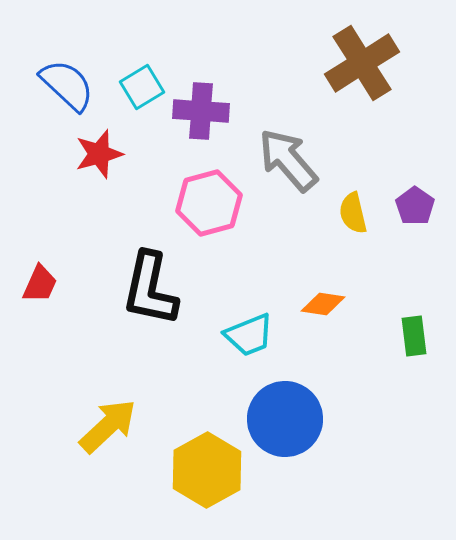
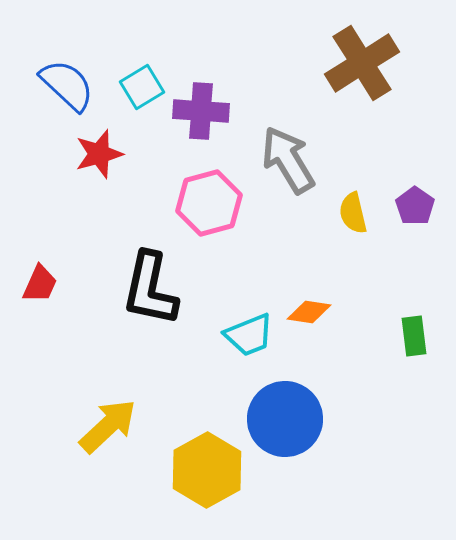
gray arrow: rotated 10 degrees clockwise
orange diamond: moved 14 px left, 8 px down
